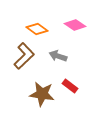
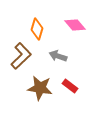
pink diamond: rotated 15 degrees clockwise
orange diamond: rotated 70 degrees clockwise
brown L-shape: moved 3 px left
brown star: moved 2 px left, 6 px up
